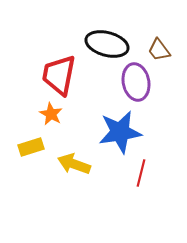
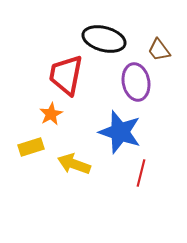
black ellipse: moved 3 px left, 5 px up
red trapezoid: moved 7 px right
orange star: rotated 15 degrees clockwise
blue star: rotated 27 degrees clockwise
